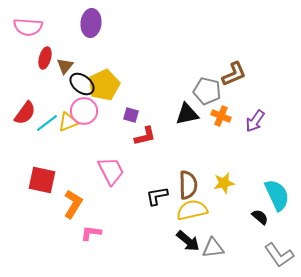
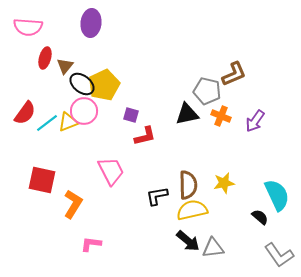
pink L-shape: moved 11 px down
